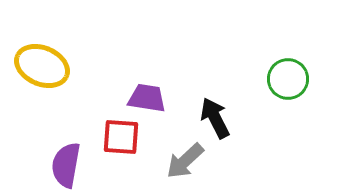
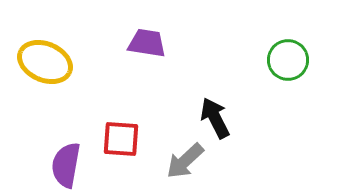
yellow ellipse: moved 3 px right, 4 px up
green circle: moved 19 px up
purple trapezoid: moved 55 px up
red square: moved 2 px down
